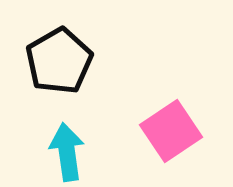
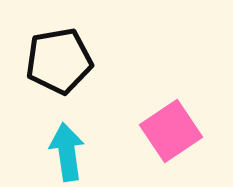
black pentagon: rotated 20 degrees clockwise
